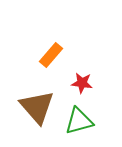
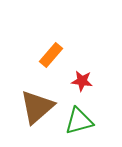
red star: moved 2 px up
brown triangle: rotated 30 degrees clockwise
